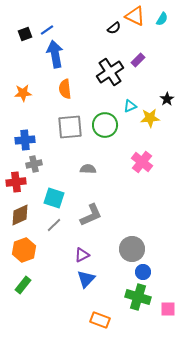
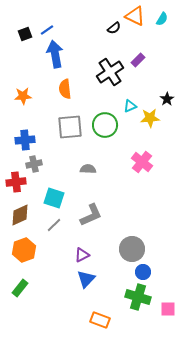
orange star: moved 3 px down
green rectangle: moved 3 px left, 3 px down
